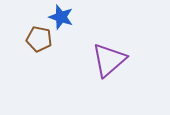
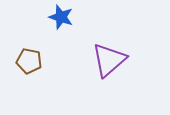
brown pentagon: moved 10 px left, 22 px down
